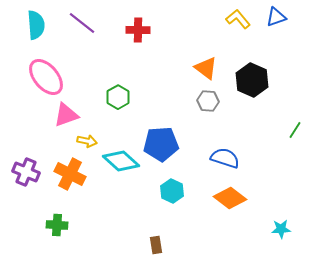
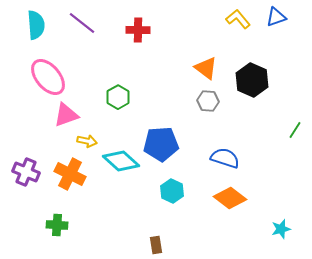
pink ellipse: moved 2 px right
cyan star: rotated 12 degrees counterclockwise
